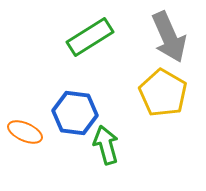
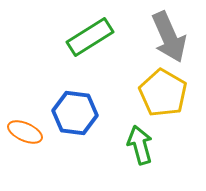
green arrow: moved 34 px right
